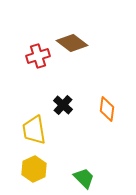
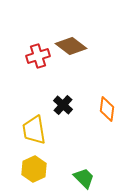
brown diamond: moved 1 px left, 3 px down
